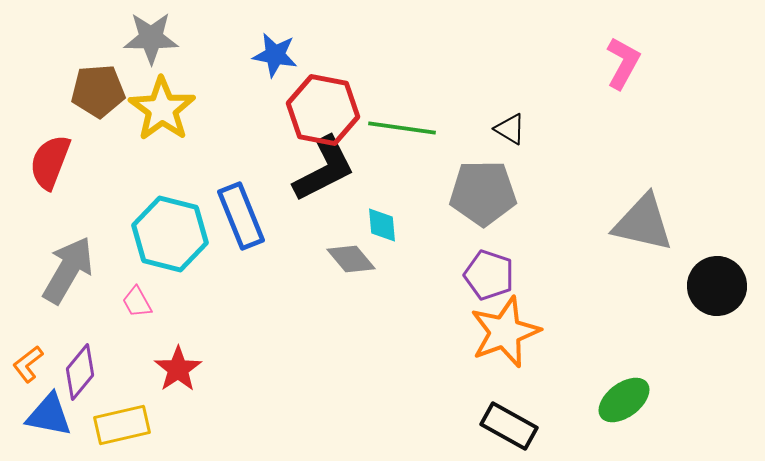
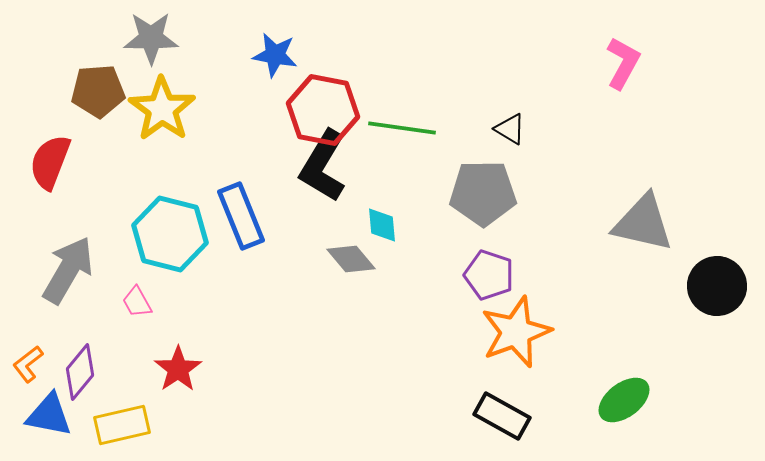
black L-shape: moved 1 px left, 3 px up; rotated 148 degrees clockwise
orange star: moved 11 px right
black rectangle: moved 7 px left, 10 px up
